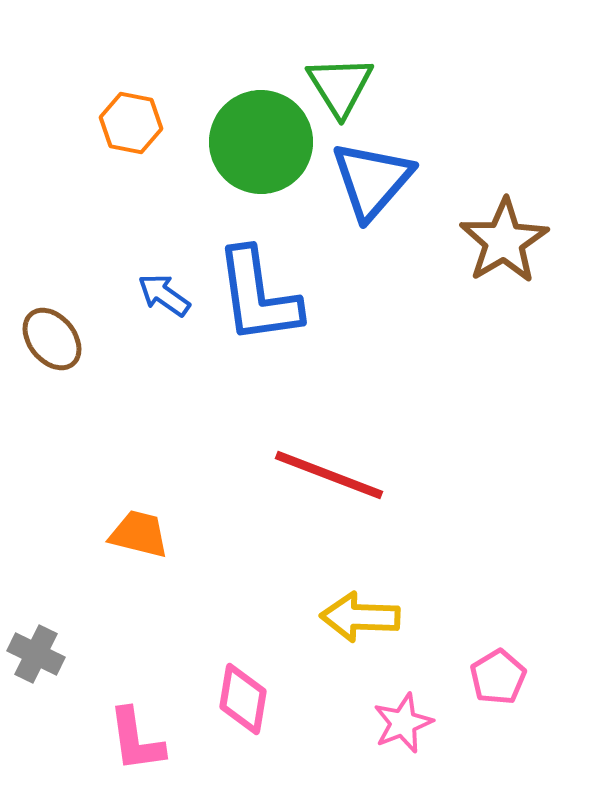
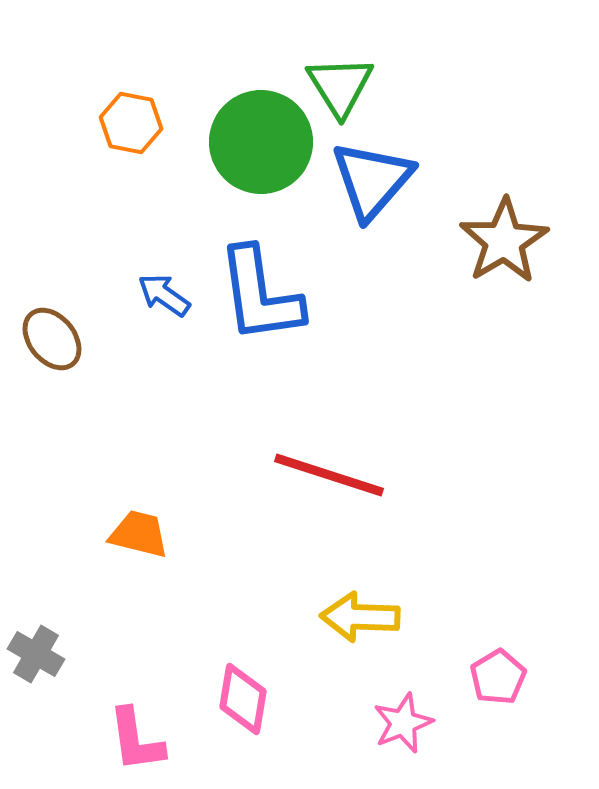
blue L-shape: moved 2 px right, 1 px up
red line: rotated 3 degrees counterclockwise
gray cross: rotated 4 degrees clockwise
